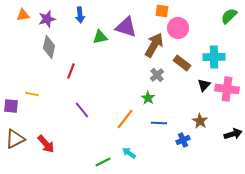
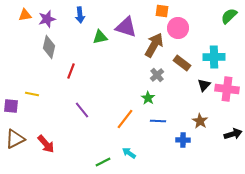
orange triangle: moved 2 px right
blue line: moved 1 px left, 2 px up
blue cross: rotated 24 degrees clockwise
